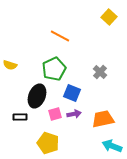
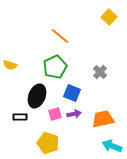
orange line: rotated 12 degrees clockwise
green pentagon: moved 1 px right, 2 px up
